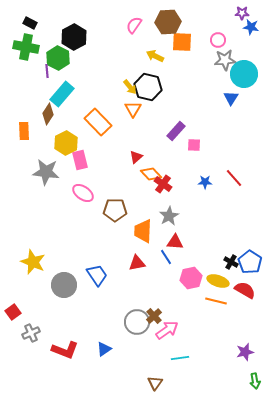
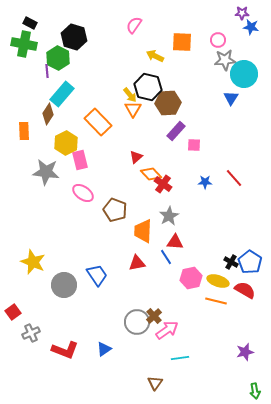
brown hexagon at (168, 22): moved 81 px down
black hexagon at (74, 37): rotated 15 degrees counterclockwise
green cross at (26, 47): moved 2 px left, 3 px up
yellow arrow at (130, 87): moved 8 px down
brown pentagon at (115, 210): rotated 20 degrees clockwise
green arrow at (255, 381): moved 10 px down
